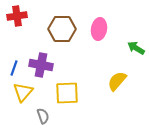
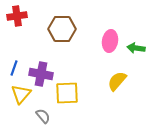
pink ellipse: moved 11 px right, 12 px down
green arrow: rotated 24 degrees counterclockwise
purple cross: moved 9 px down
yellow triangle: moved 2 px left, 2 px down
gray semicircle: rotated 21 degrees counterclockwise
